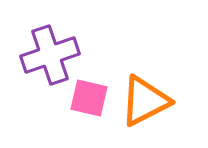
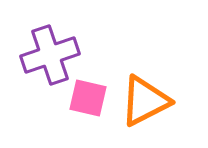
pink square: moved 1 px left
